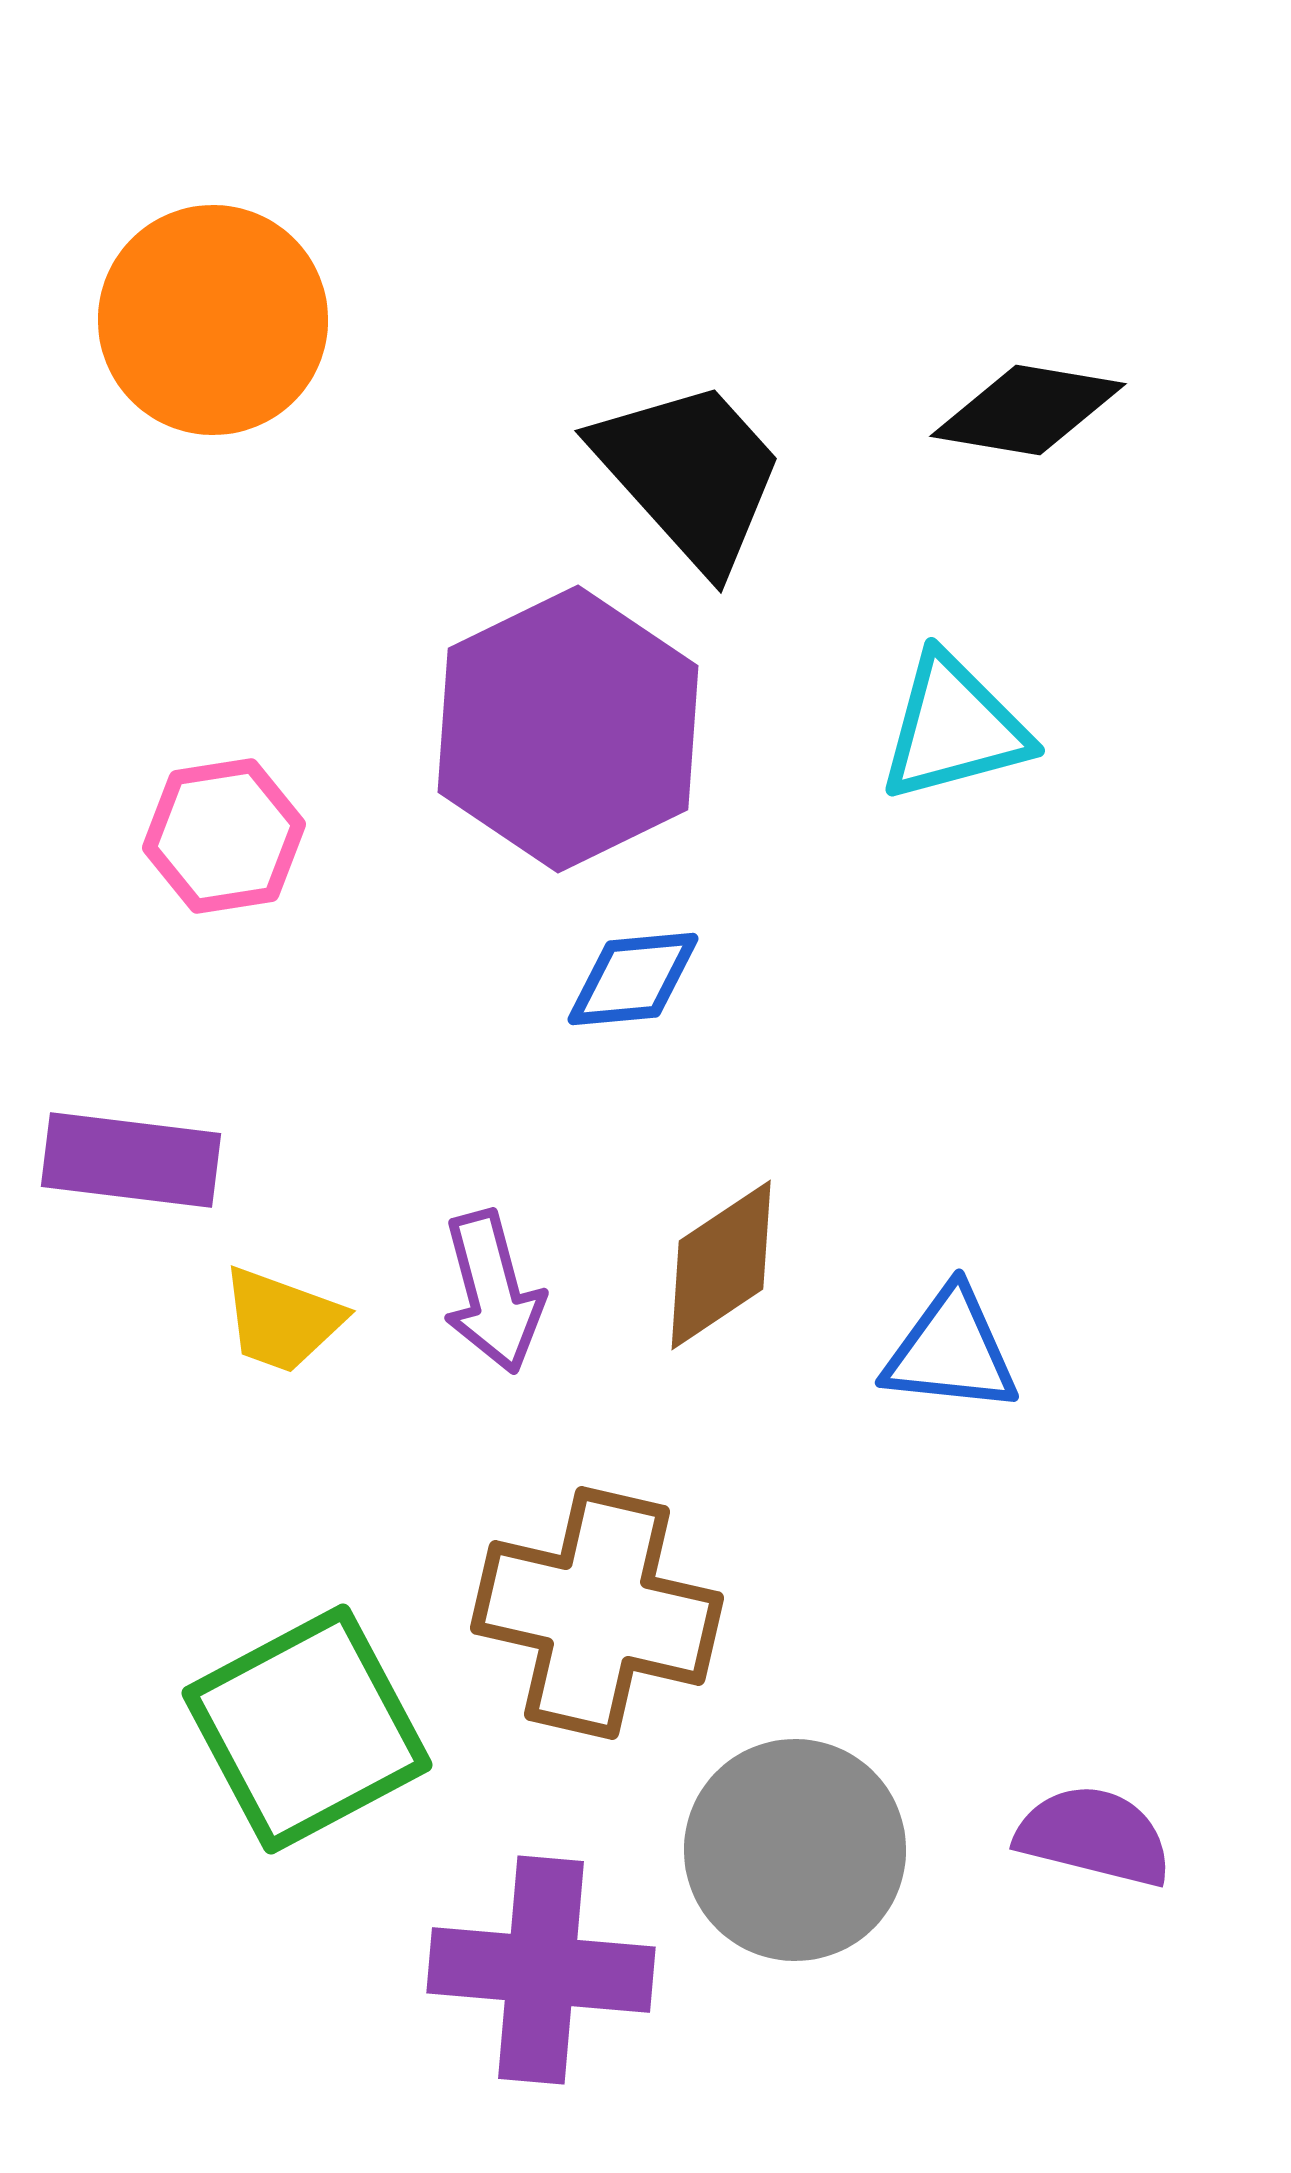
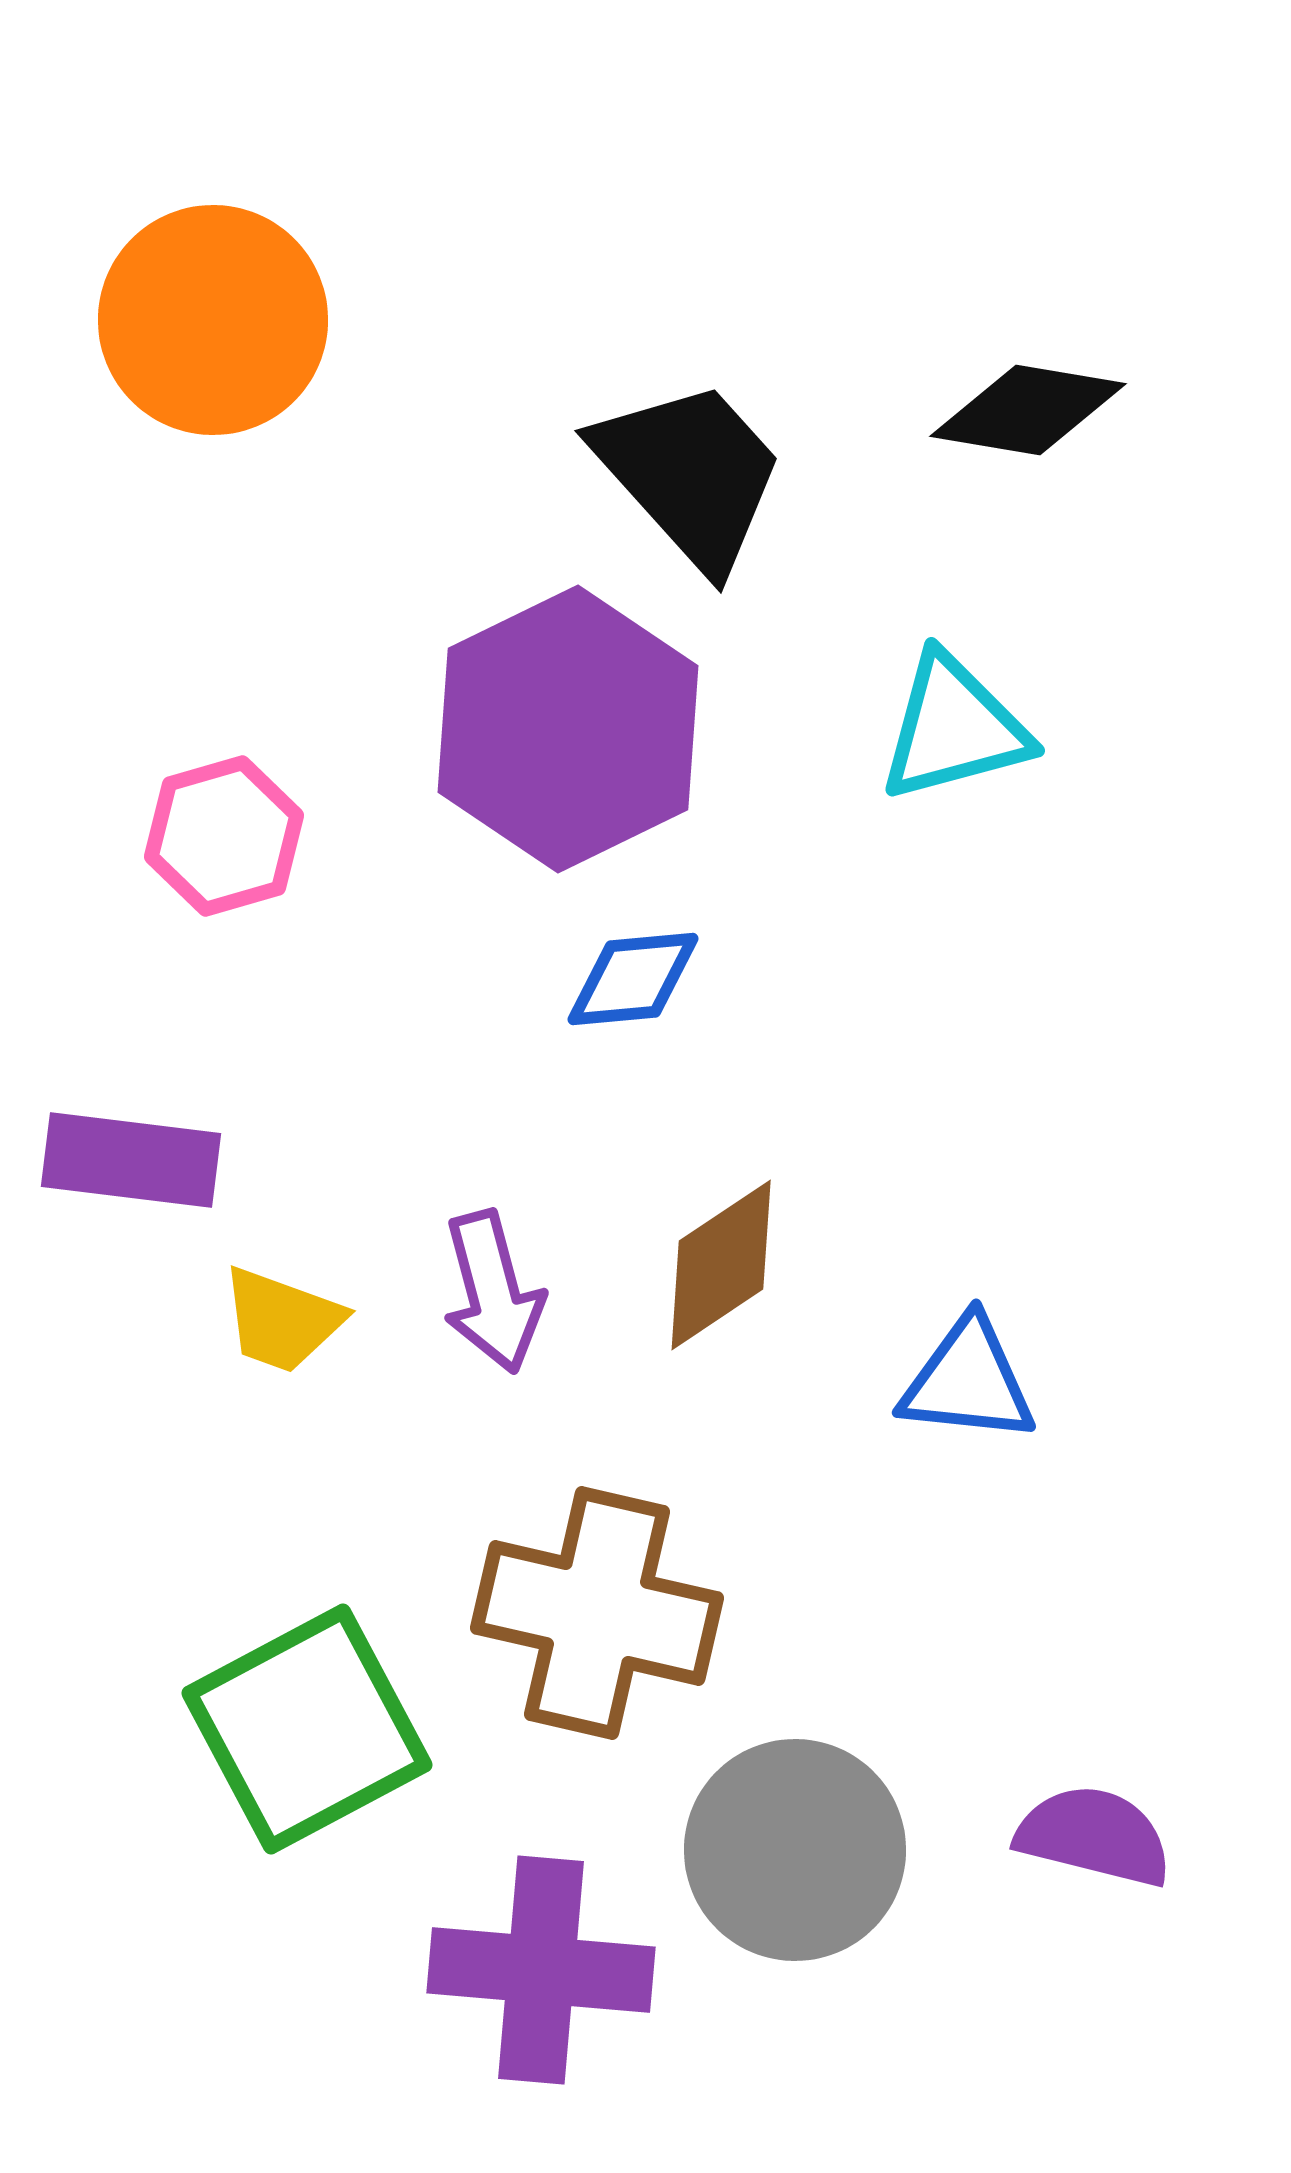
pink hexagon: rotated 7 degrees counterclockwise
blue triangle: moved 17 px right, 30 px down
